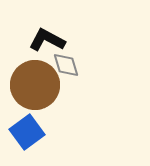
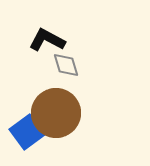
brown circle: moved 21 px right, 28 px down
